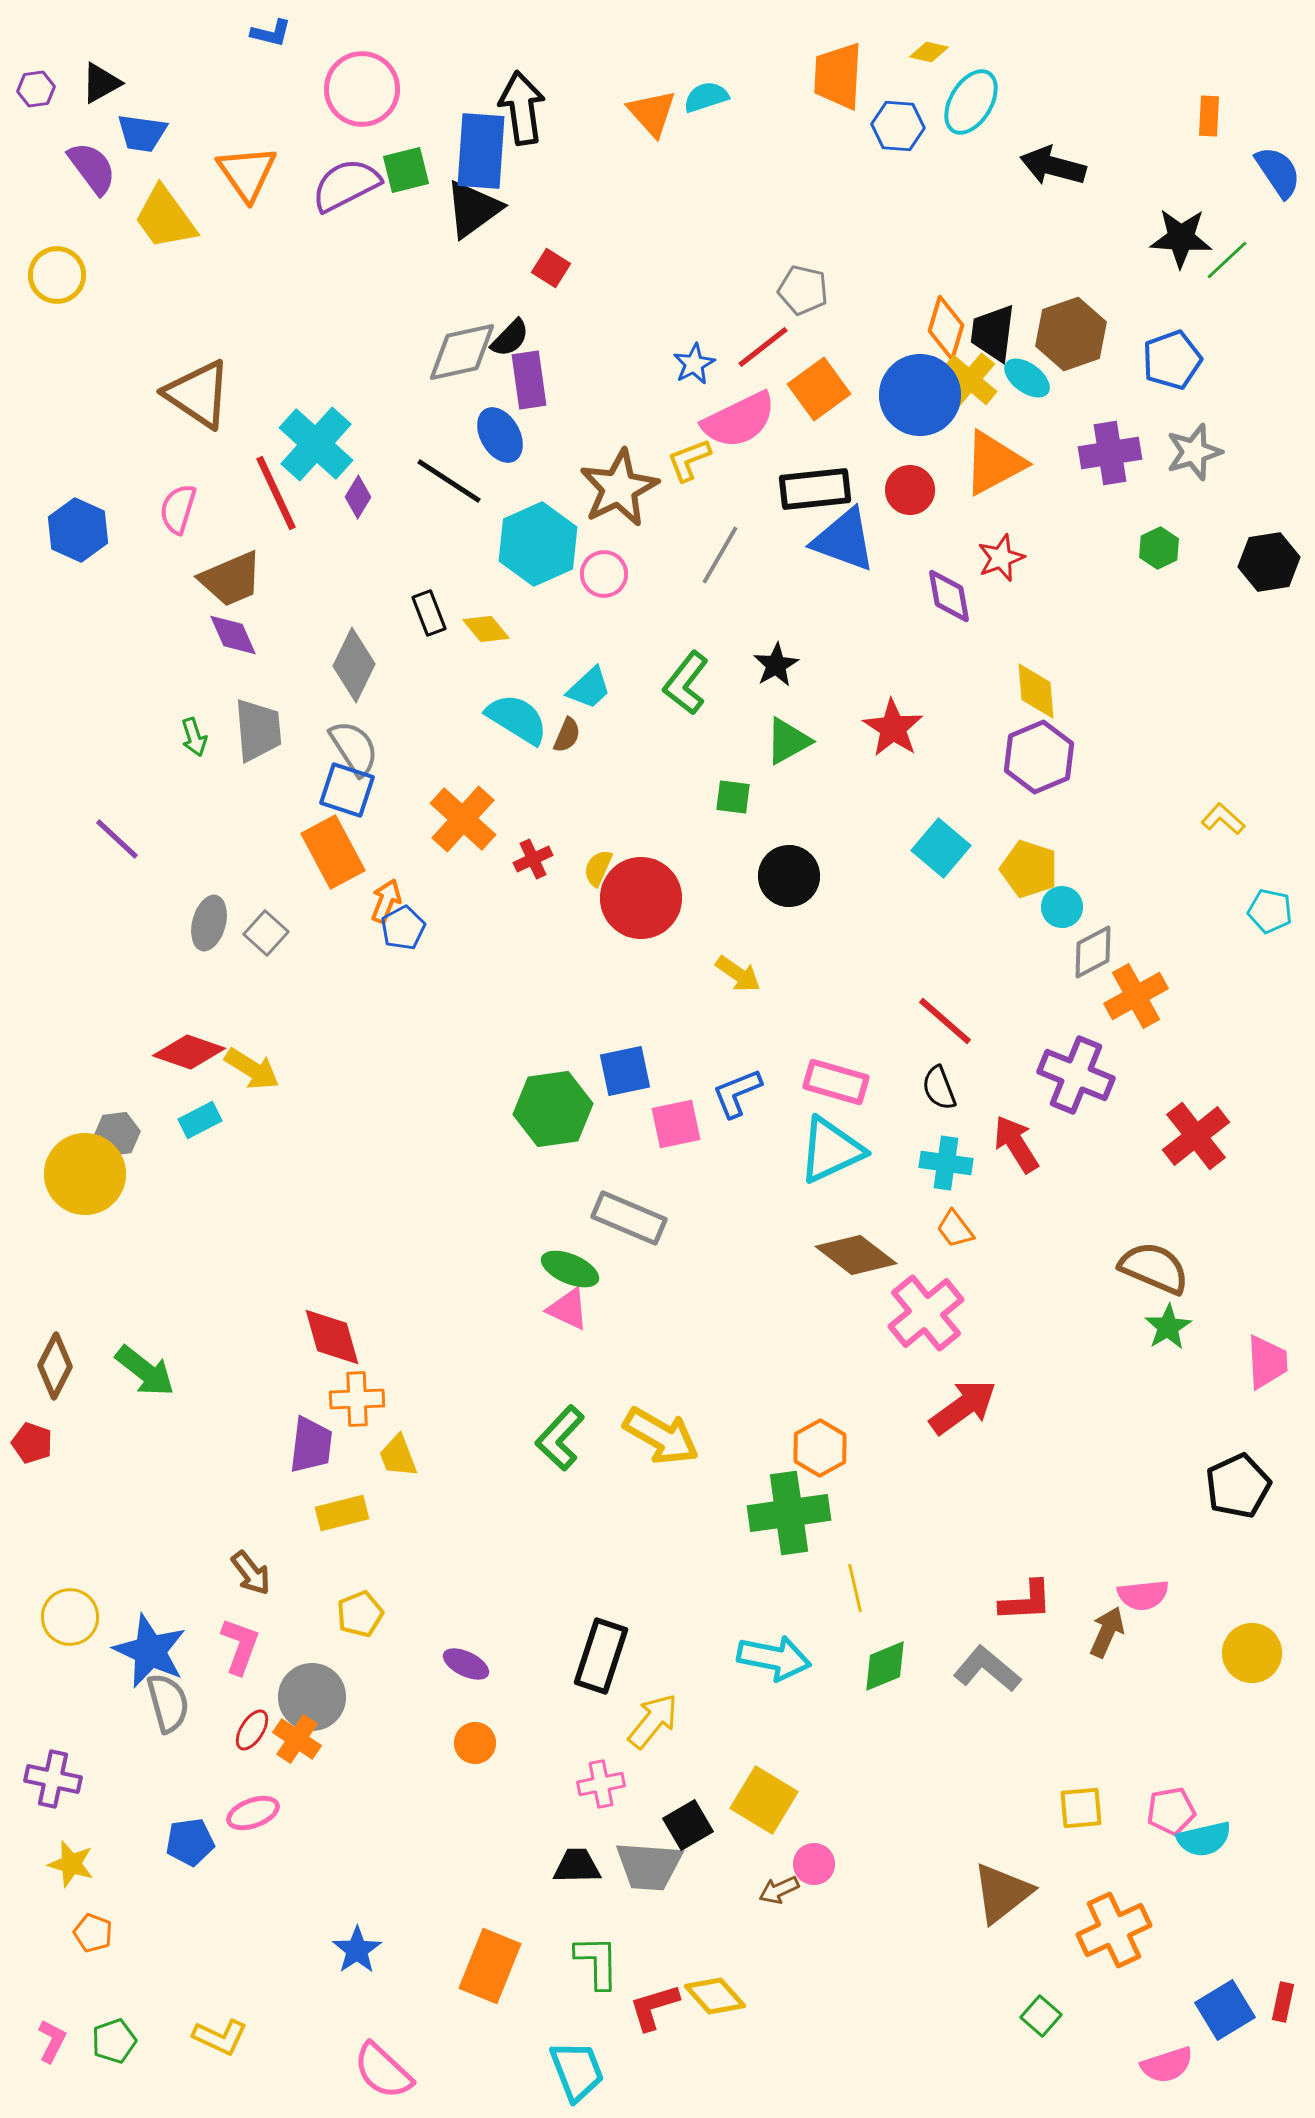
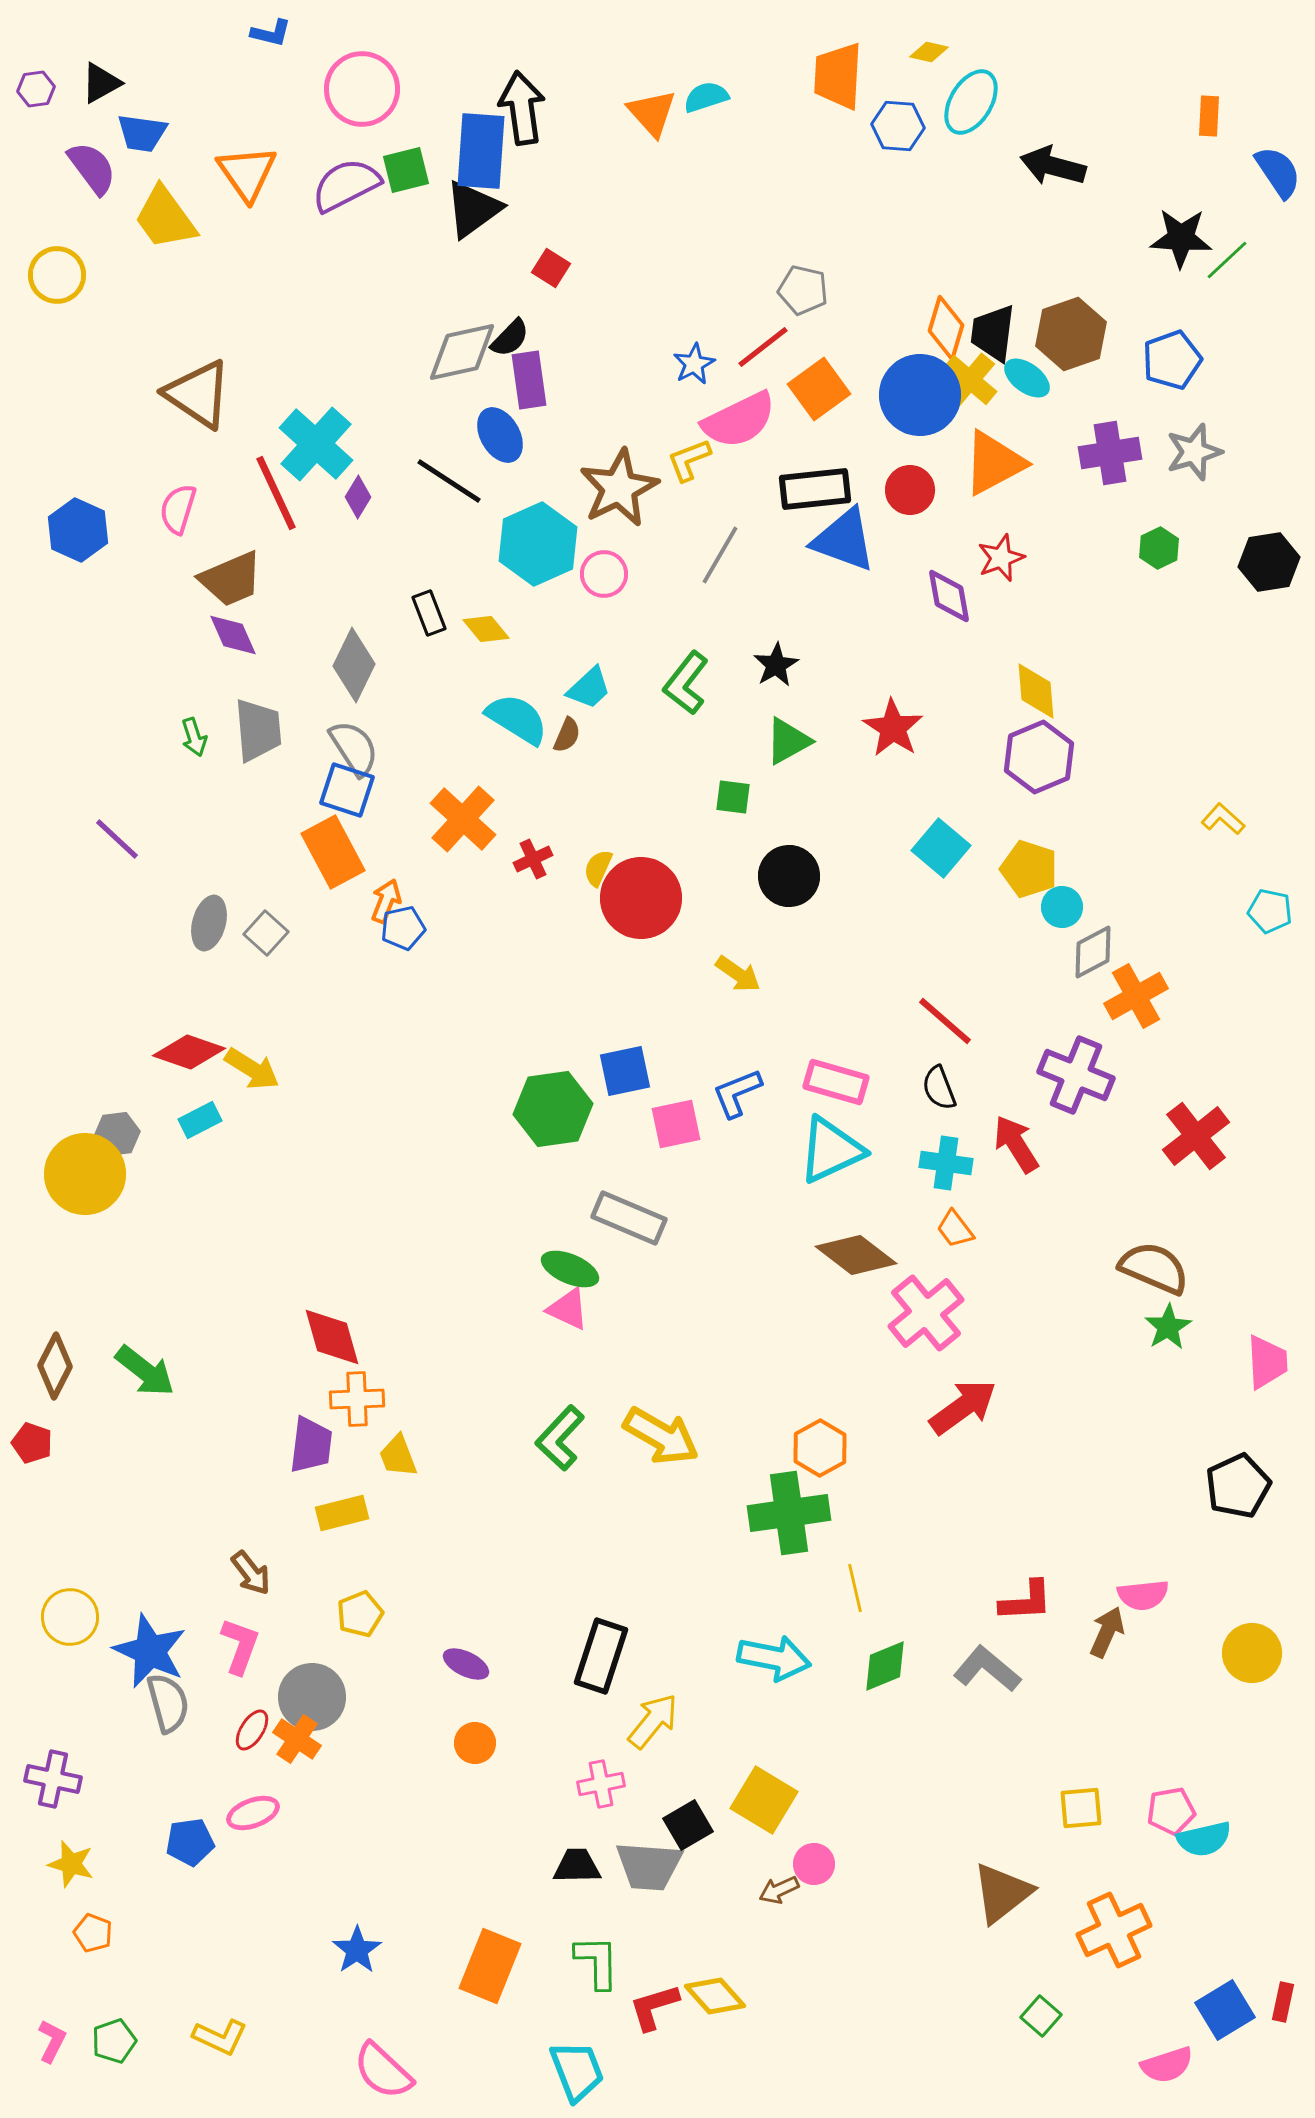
blue pentagon at (403, 928): rotated 15 degrees clockwise
